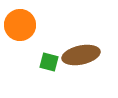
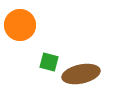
brown ellipse: moved 19 px down
